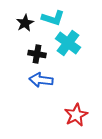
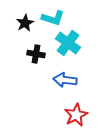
black cross: moved 1 px left
blue arrow: moved 24 px right
